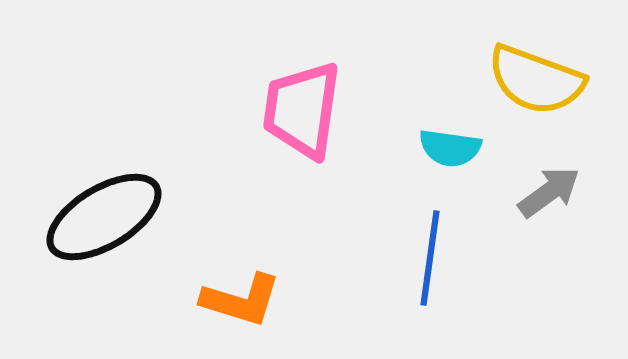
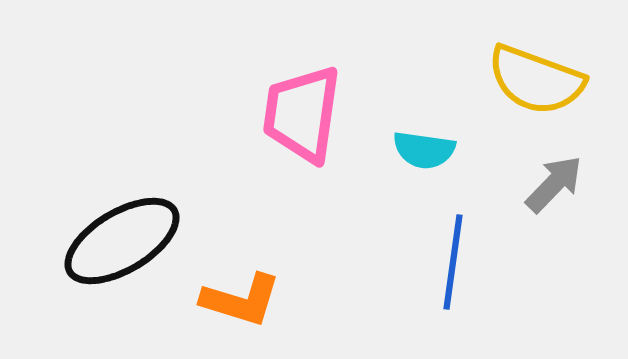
pink trapezoid: moved 4 px down
cyan semicircle: moved 26 px left, 2 px down
gray arrow: moved 5 px right, 8 px up; rotated 10 degrees counterclockwise
black ellipse: moved 18 px right, 24 px down
blue line: moved 23 px right, 4 px down
